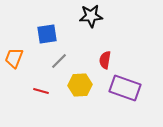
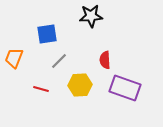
red semicircle: rotated 12 degrees counterclockwise
red line: moved 2 px up
